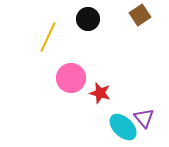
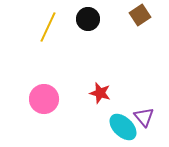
yellow line: moved 10 px up
pink circle: moved 27 px left, 21 px down
purple triangle: moved 1 px up
